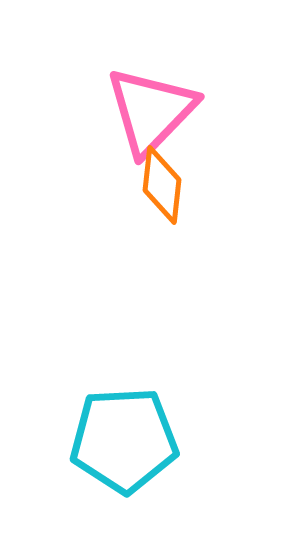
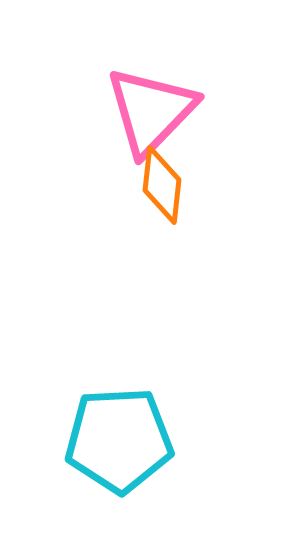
cyan pentagon: moved 5 px left
